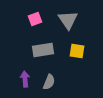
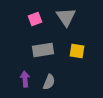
gray triangle: moved 2 px left, 3 px up
